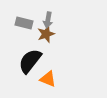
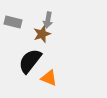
gray rectangle: moved 11 px left, 1 px up
brown star: moved 4 px left
orange triangle: moved 1 px right, 1 px up
